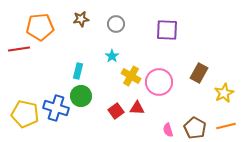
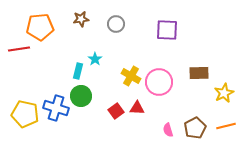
cyan star: moved 17 px left, 3 px down
brown rectangle: rotated 60 degrees clockwise
brown pentagon: rotated 15 degrees clockwise
